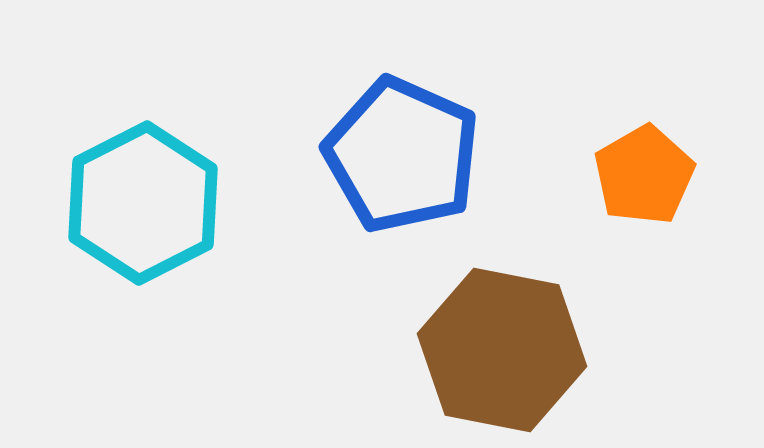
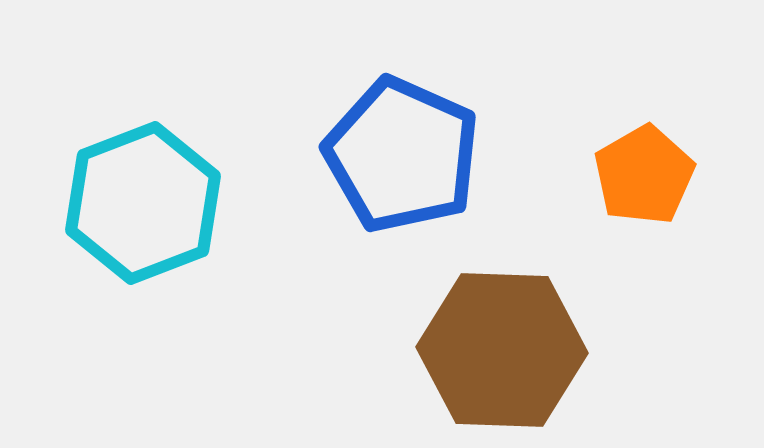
cyan hexagon: rotated 6 degrees clockwise
brown hexagon: rotated 9 degrees counterclockwise
